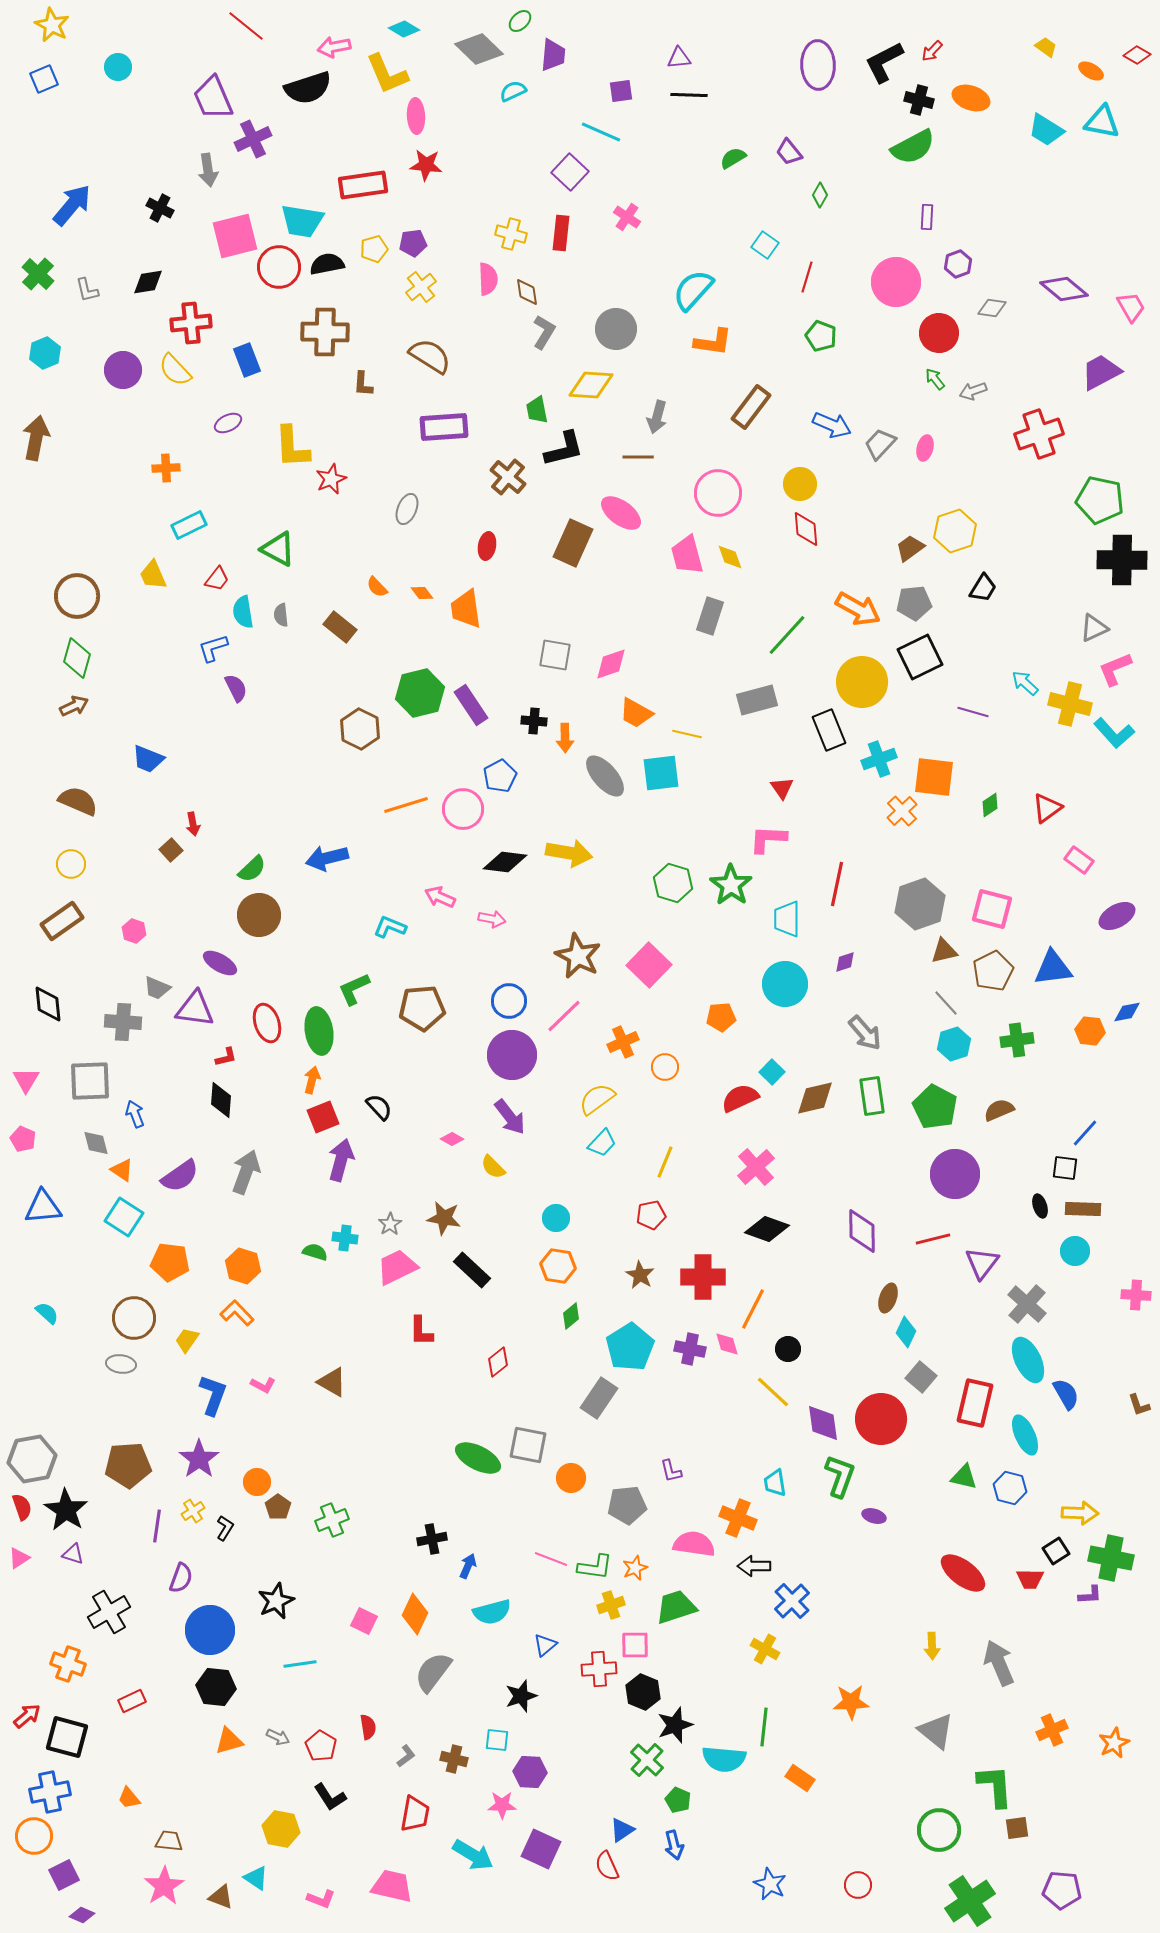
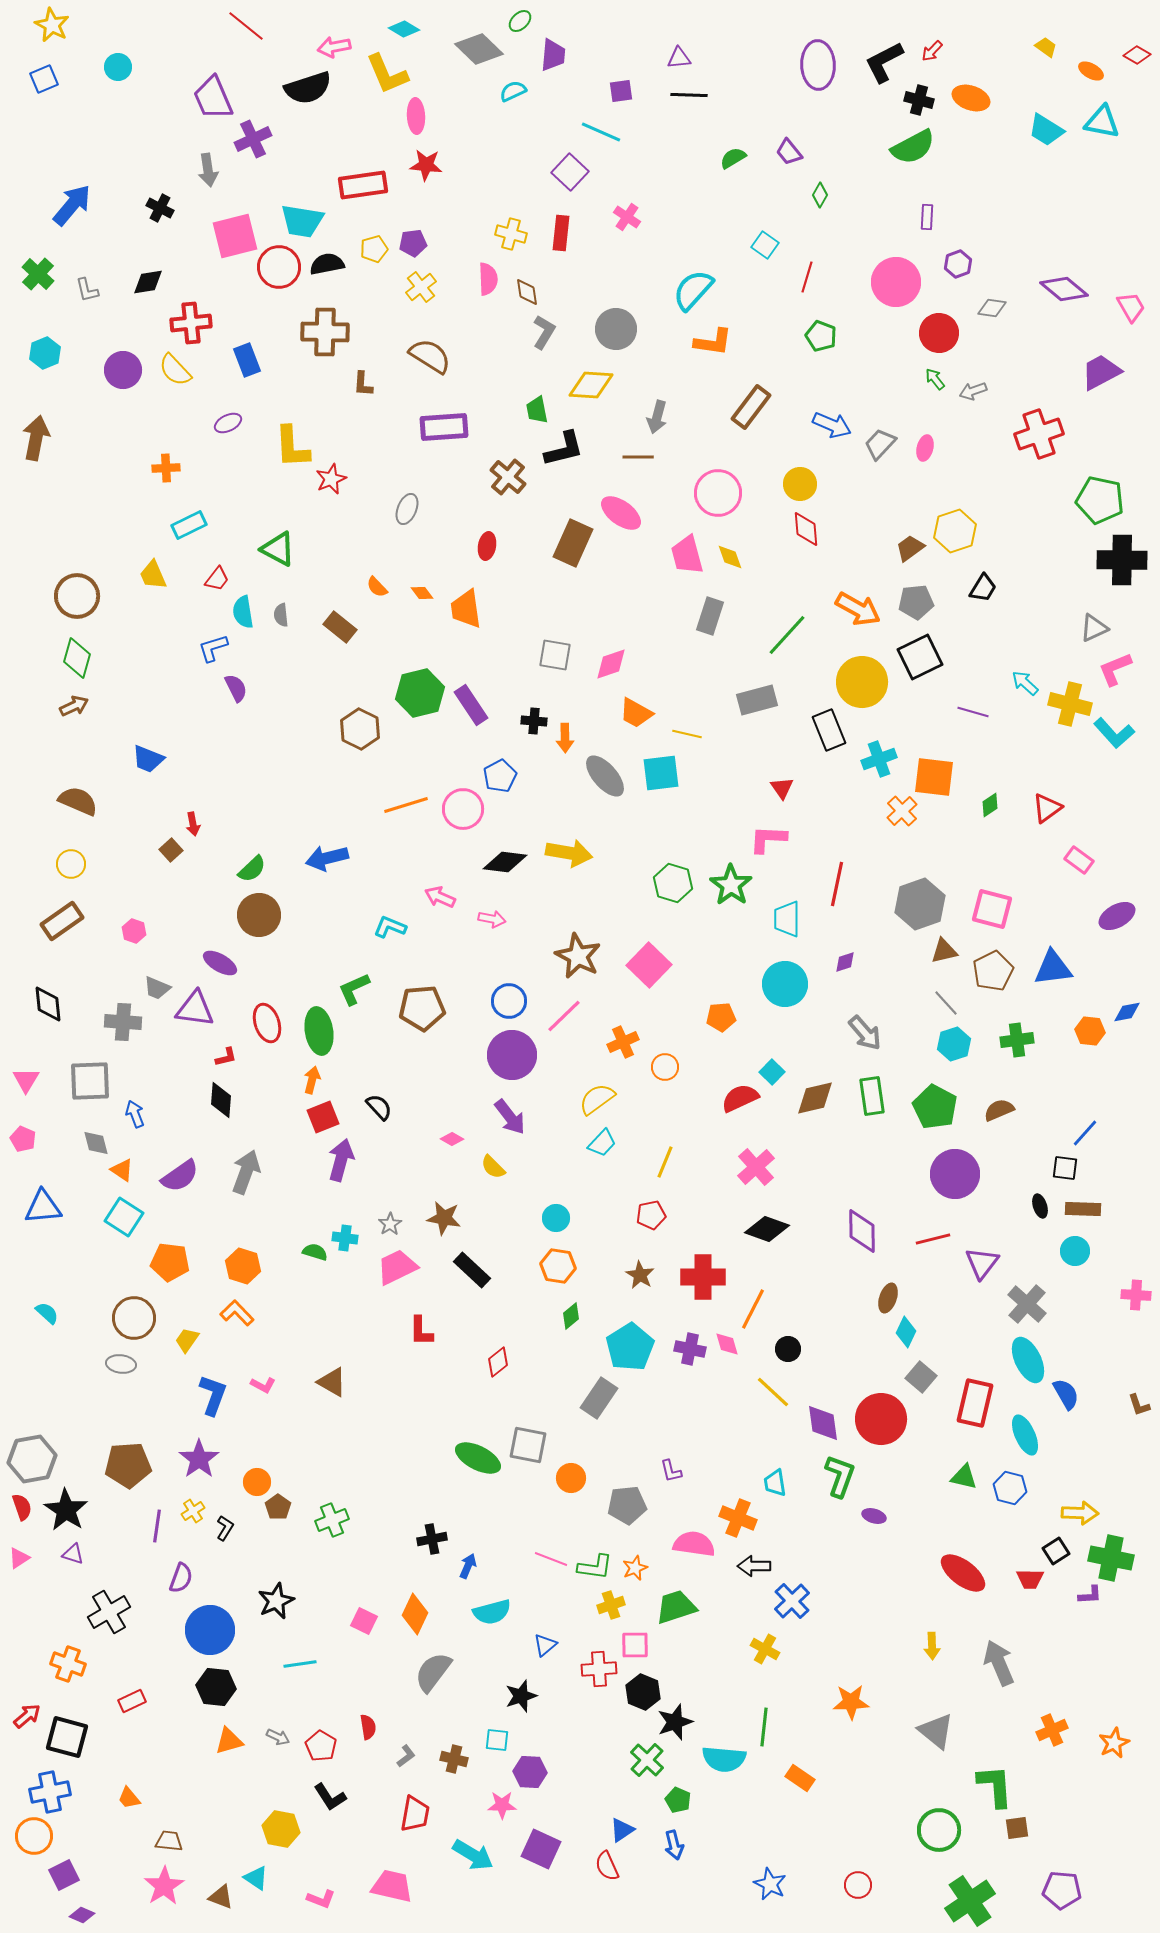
gray pentagon at (914, 603): moved 2 px right, 1 px up
black star at (675, 1725): moved 3 px up
